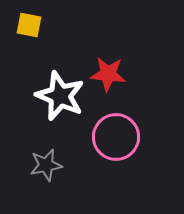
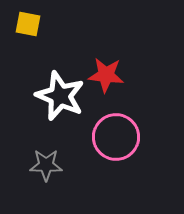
yellow square: moved 1 px left, 1 px up
red star: moved 2 px left, 1 px down
gray star: rotated 12 degrees clockwise
